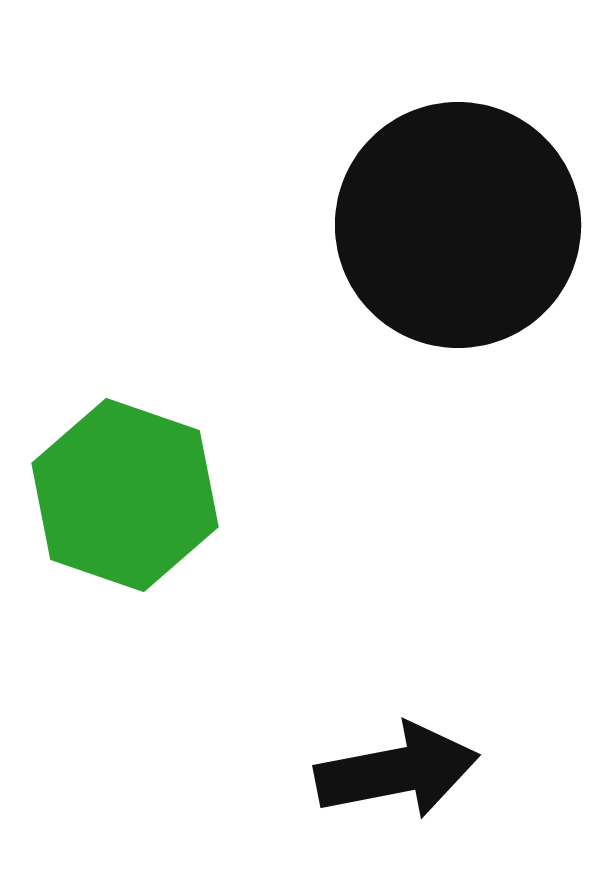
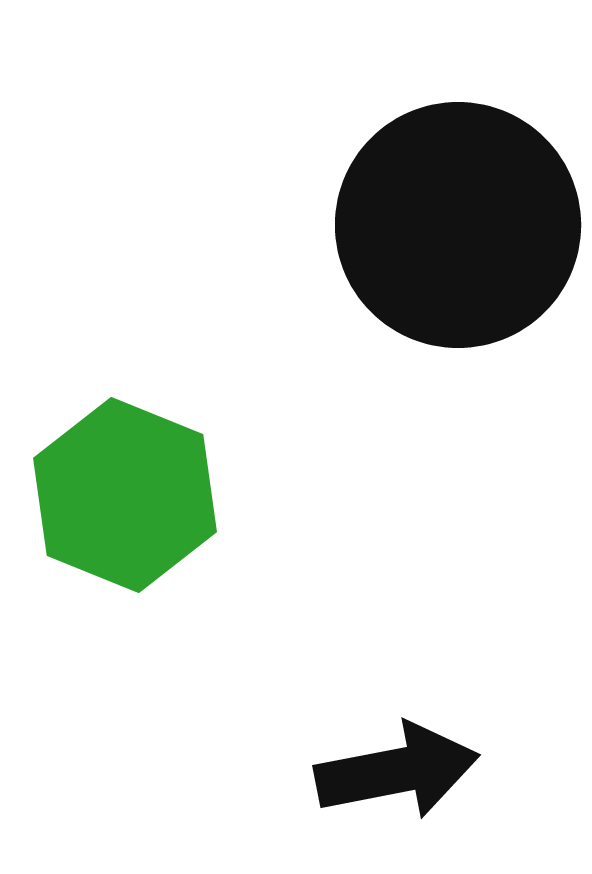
green hexagon: rotated 3 degrees clockwise
